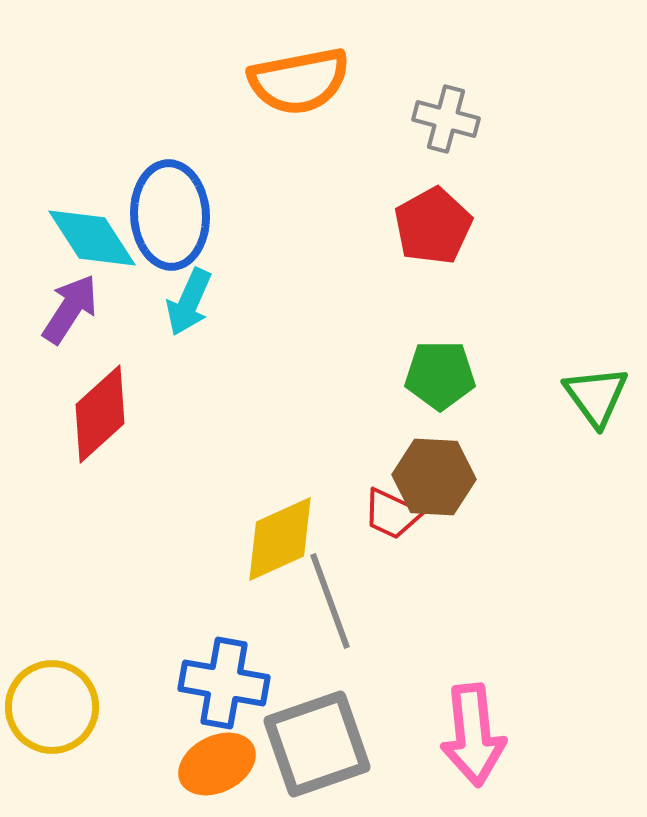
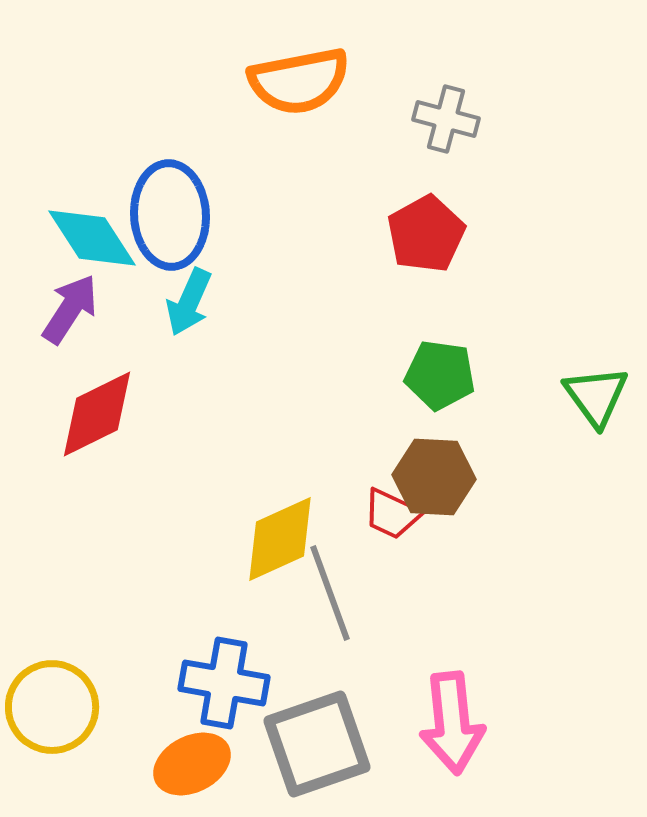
red pentagon: moved 7 px left, 8 px down
green pentagon: rotated 8 degrees clockwise
red diamond: moved 3 px left; rotated 16 degrees clockwise
gray line: moved 8 px up
pink arrow: moved 21 px left, 12 px up
orange ellipse: moved 25 px left
